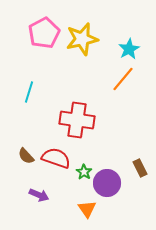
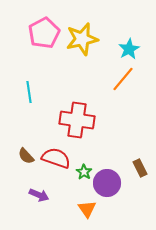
cyan line: rotated 25 degrees counterclockwise
